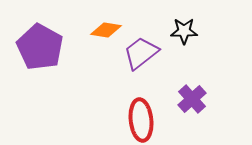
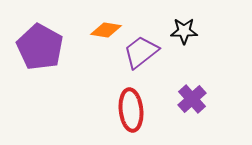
purple trapezoid: moved 1 px up
red ellipse: moved 10 px left, 10 px up
